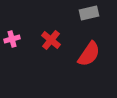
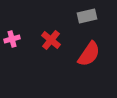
gray rectangle: moved 2 px left, 3 px down
